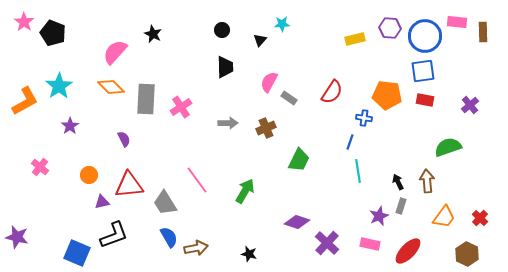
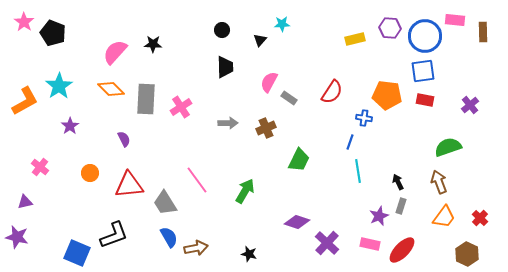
pink rectangle at (457, 22): moved 2 px left, 2 px up
black star at (153, 34): moved 10 px down; rotated 24 degrees counterclockwise
orange diamond at (111, 87): moved 2 px down
orange circle at (89, 175): moved 1 px right, 2 px up
brown arrow at (427, 181): moved 12 px right, 1 px down; rotated 15 degrees counterclockwise
purple triangle at (102, 202): moved 77 px left
red ellipse at (408, 251): moved 6 px left, 1 px up
